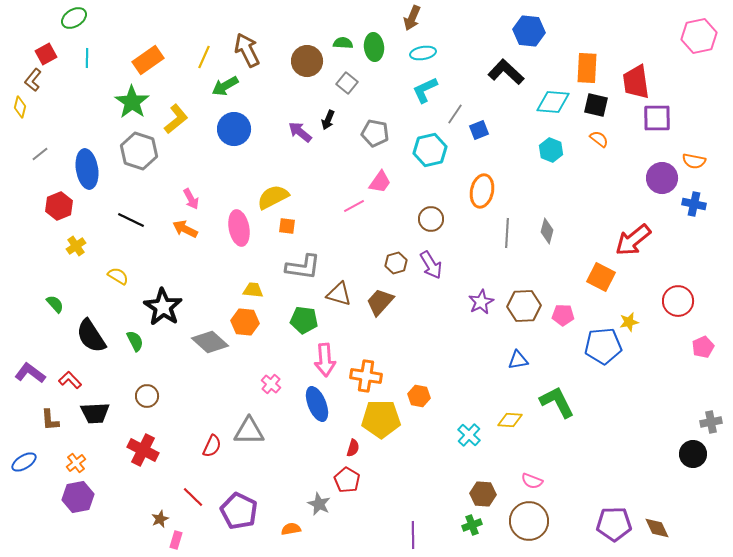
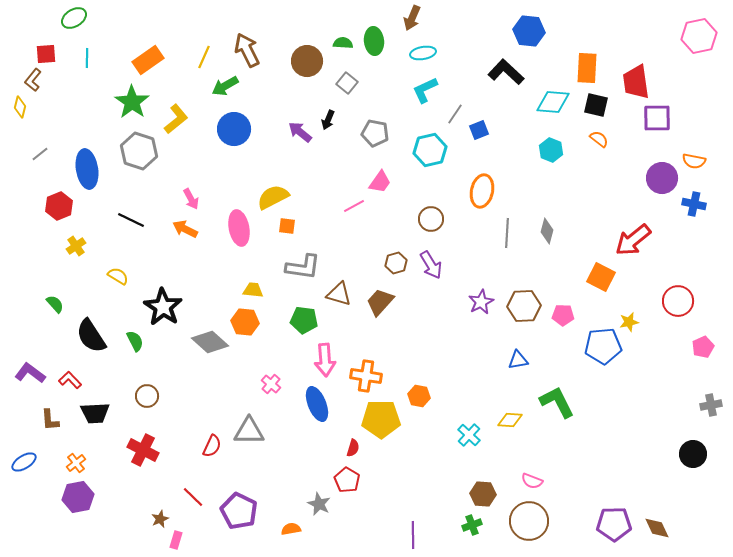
green ellipse at (374, 47): moved 6 px up
red square at (46, 54): rotated 25 degrees clockwise
gray cross at (711, 422): moved 17 px up
